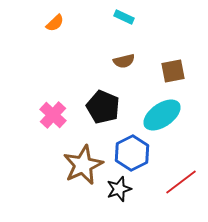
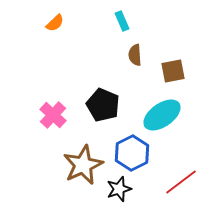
cyan rectangle: moved 2 px left, 4 px down; rotated 42 degrees clockwise
brown semicircle: moved 11 px right, 6 px up; rotated 100 degrees clockwise
black pentagon: moved 2 px up
